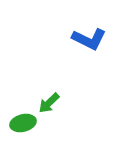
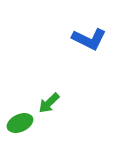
green ellipse: moved 3 px left; rotated 10 degrees counterclockwise
